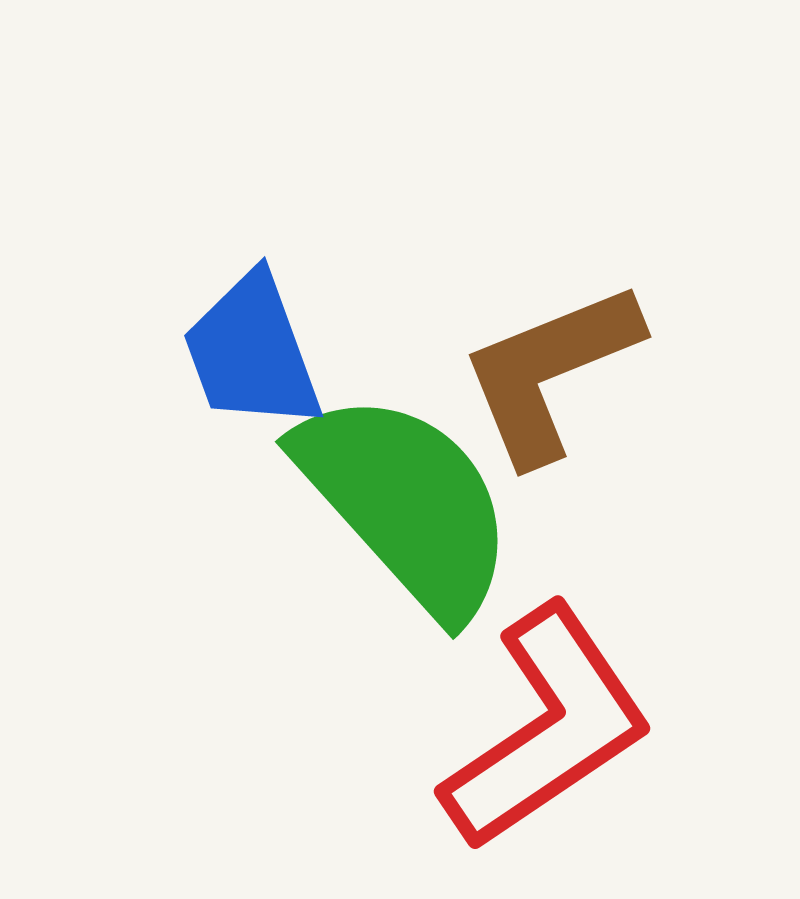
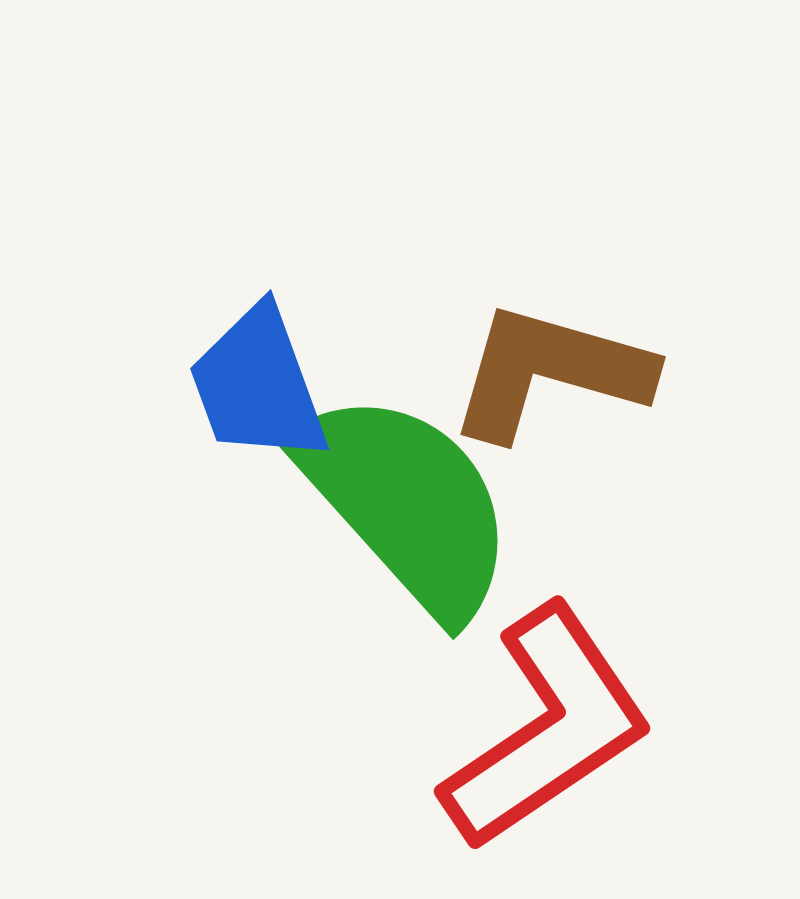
blue trapezoid: moved 6 px right, 33 px down
brown L-shape: rotated 38 degrees clockwise
